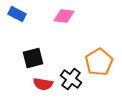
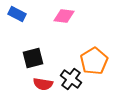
orange pentagon: moved 5 px left, 1 px up
